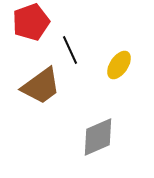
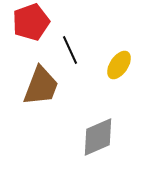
brown trapezoid: rotated 33 degrees counterclockwise
